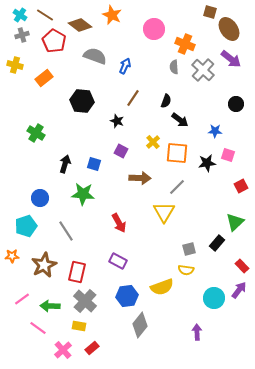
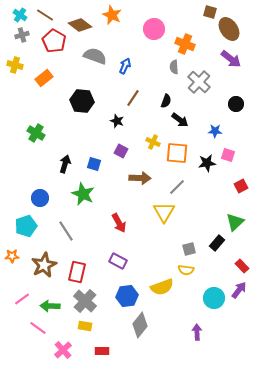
gray cross at (203, 70): moved 4 px left, 12 px down
yellow cross at (153, 142): rotated 24 degrees counterclockwise
green star at (83, 194): rotated 20 degrees clockwise
yellow rectangle at (79, 326): moved 6 px right
red rectangle at (92, 348): moved 10 px right, 3 px down; rotated 40 degrees clockwise
